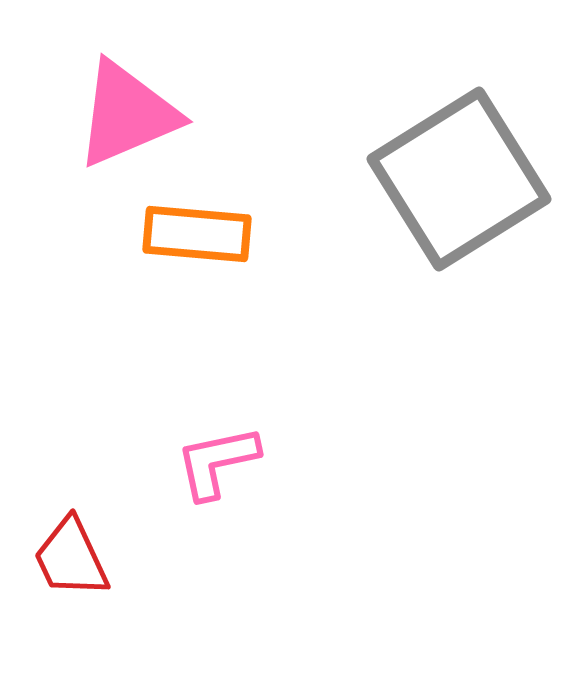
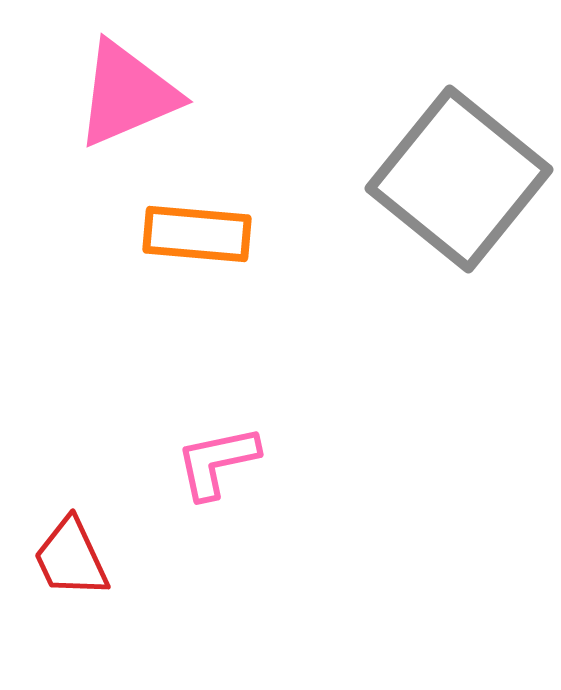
pink triangle: moved 20 px up
gray square: rotated 19 degrees counterclockwise
